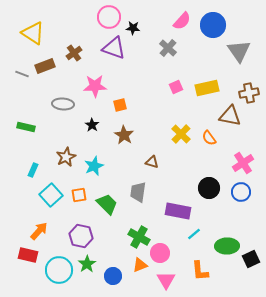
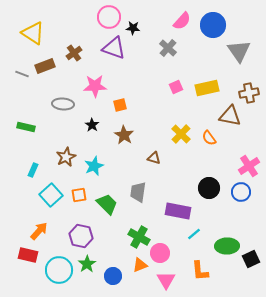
brown triangle at (152, 162): moved 2 px right, 4 px up
pink cross at (243, 163): moved 6 px right, 3 px down
